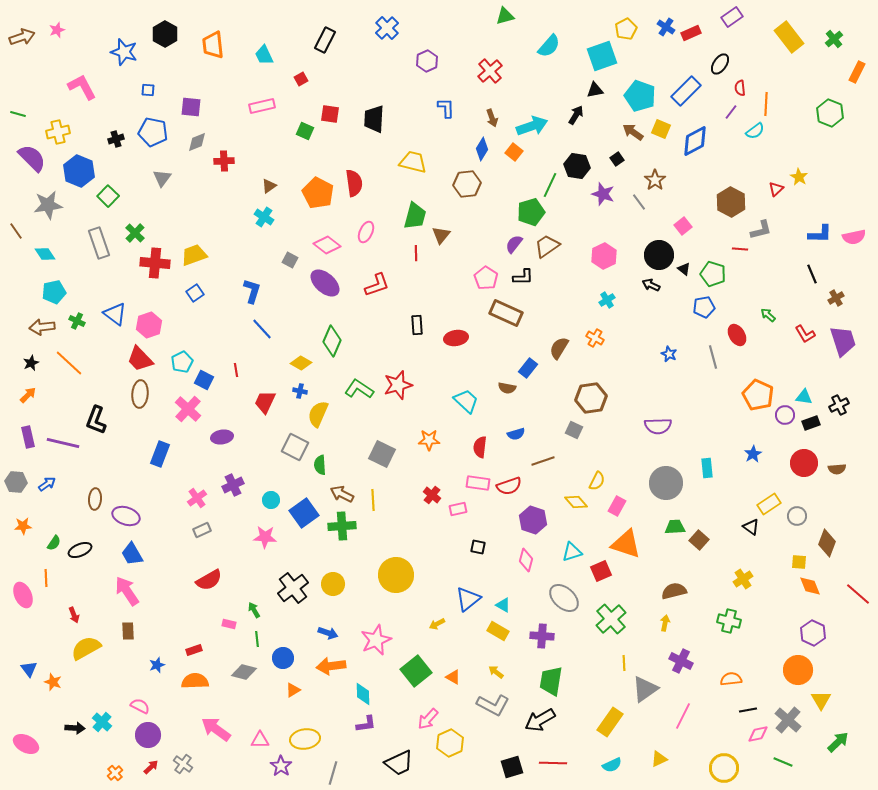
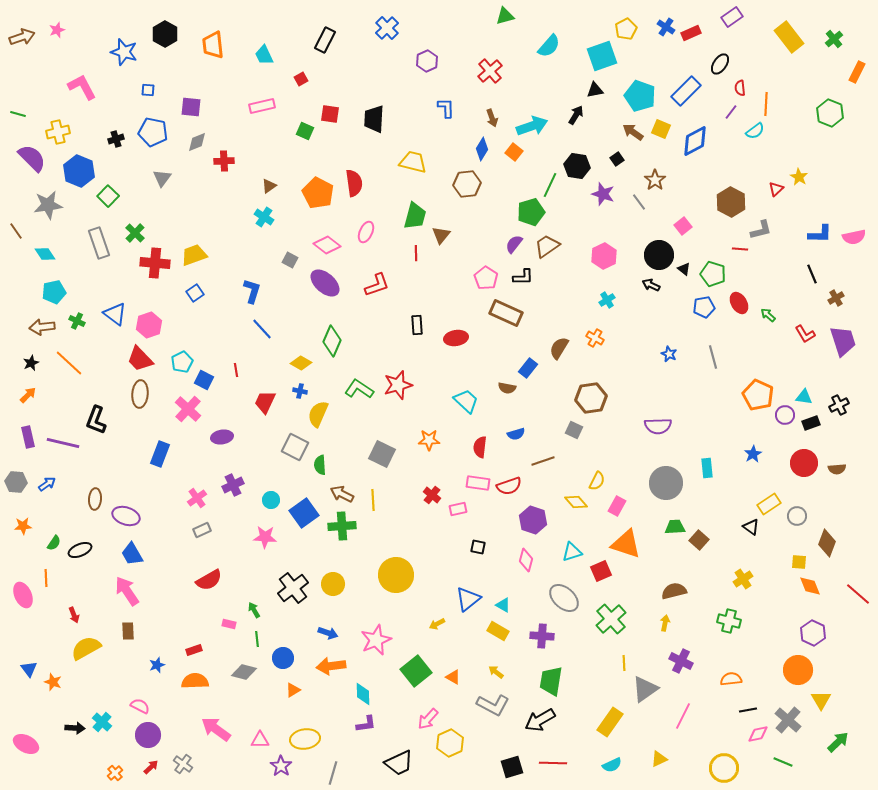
red ellipse at (737, 335): moved 2 px right, 32 px up
